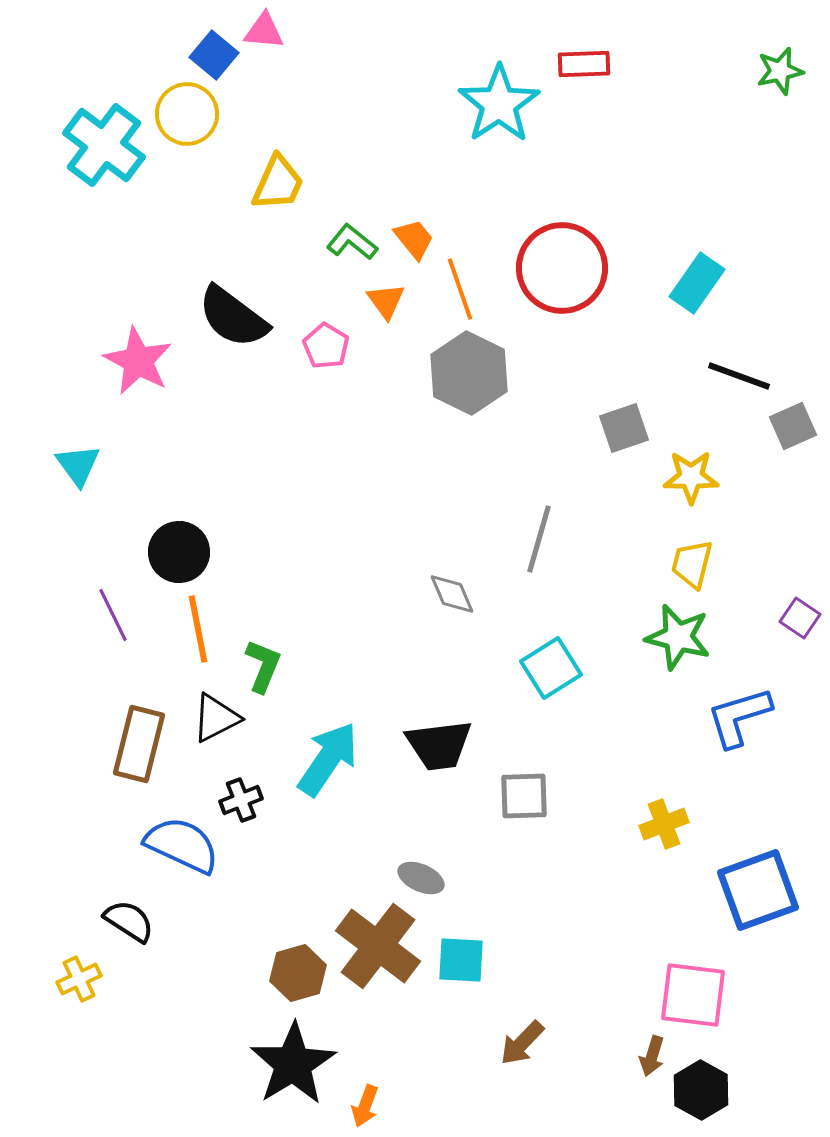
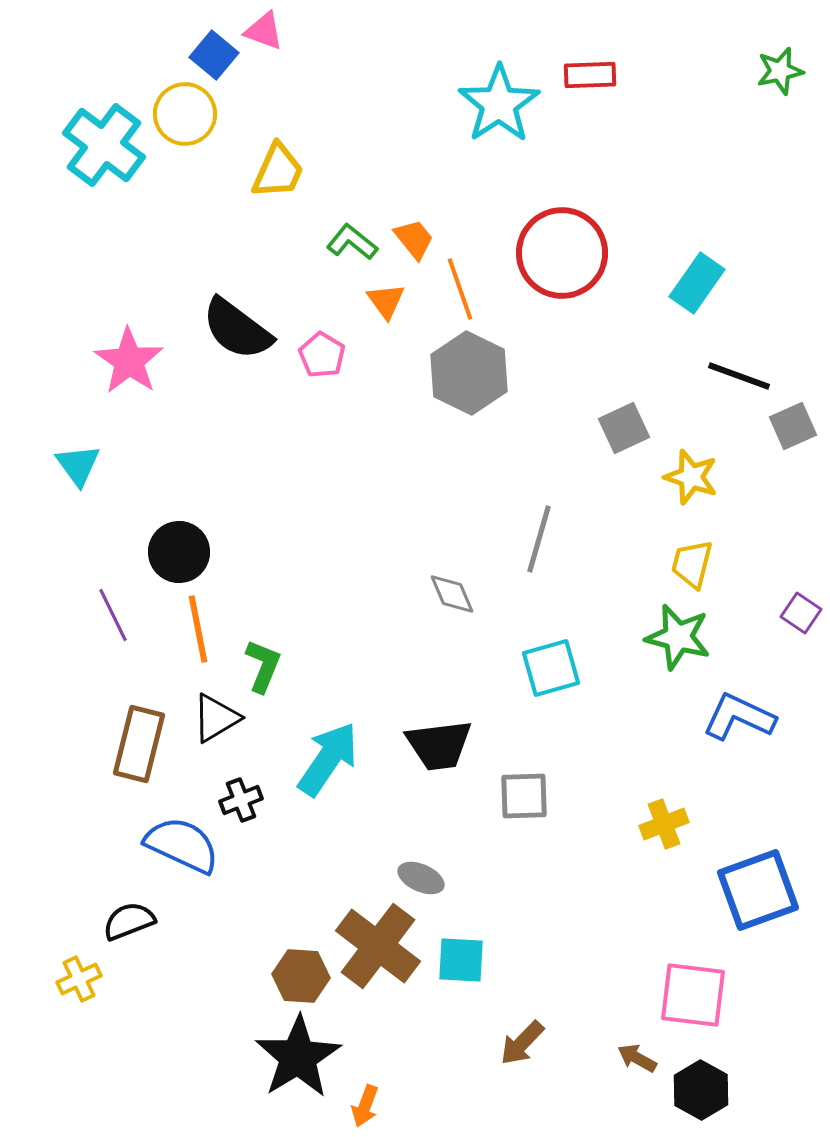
pink triangle at (264, 31): rotated 15 degrees clockwise
red rectangle at (584, 64): moved 6 px right, 11 px down
yellow circle at (187, 114): moved 2 px left
yellow trapezoid at (278, 183): moved 12 px up
red circle at (562, 268): moved 15 px up
black semicircle at (233, 317): moved 4 px right, 12 px down
pink pentagon at (326, 346): moved 4 px left, 9 px down
pink star at (138, 361): moved 9 px left; rotated 6 degrees clockwise
gray square at (624, 428): rotated 6 degrees counterclockwise
yellow star at (691, 477): rotated 18 degrees clockwise
purple square at (800, 618): moved 1 px right, 5 px up
cyan square at (551, 668): rotated 16 degrees clockwise
blue L-shape at (739, 717): rotated 42 degrees clockwise
black triangle at (216, 718): rotated 4 degrees counterclockwise
black semicircle at (129, 921): rotated 54 degrees counterclockwise
brown hexagon at (298, 973): moved 3 px right, 3 px down; rotated 20 degrees clockwise
brown arrow at (652, 1056): moved 15 px left, 2 px down; rotated 102 degrees clockwise
black star at (293, 1064): moved 5 px right, 7 px up
